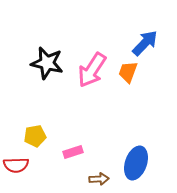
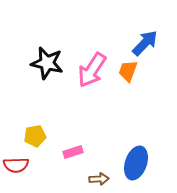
orange trapezoid: moved 1 px up
